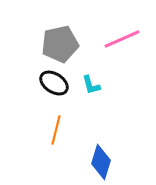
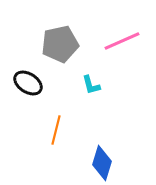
pink line: moved 2 px down
black ellipse: moved 26 px left
blue diamond: moved 1 px right, 1 px down
